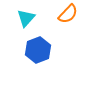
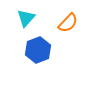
orange semicircle: moved 9 px down
